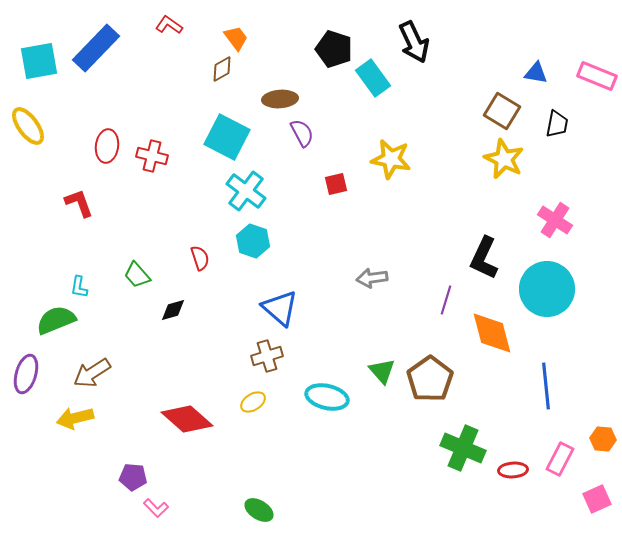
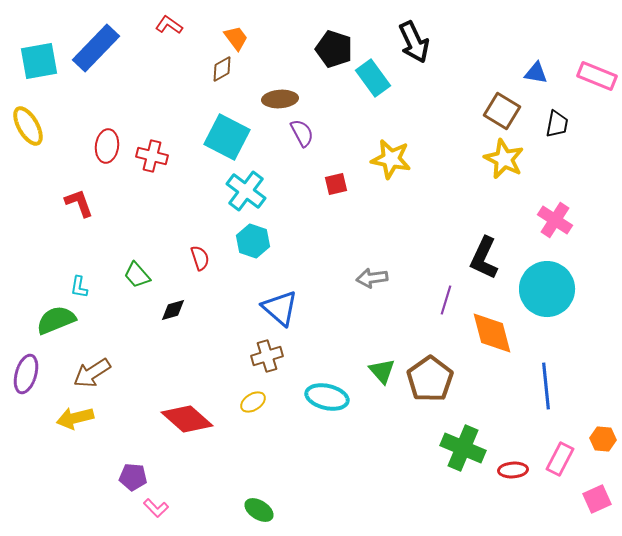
yellow ellipse at (28, 126): rotated 6 degrees clockwise
